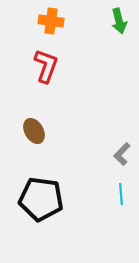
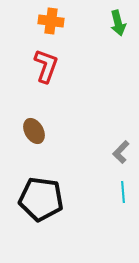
green arrow: moved 1 px left, 2 px down
gray L-shape: moved 1 px left, 2 px up
cyan line: moved 2 px right, 2 px up
